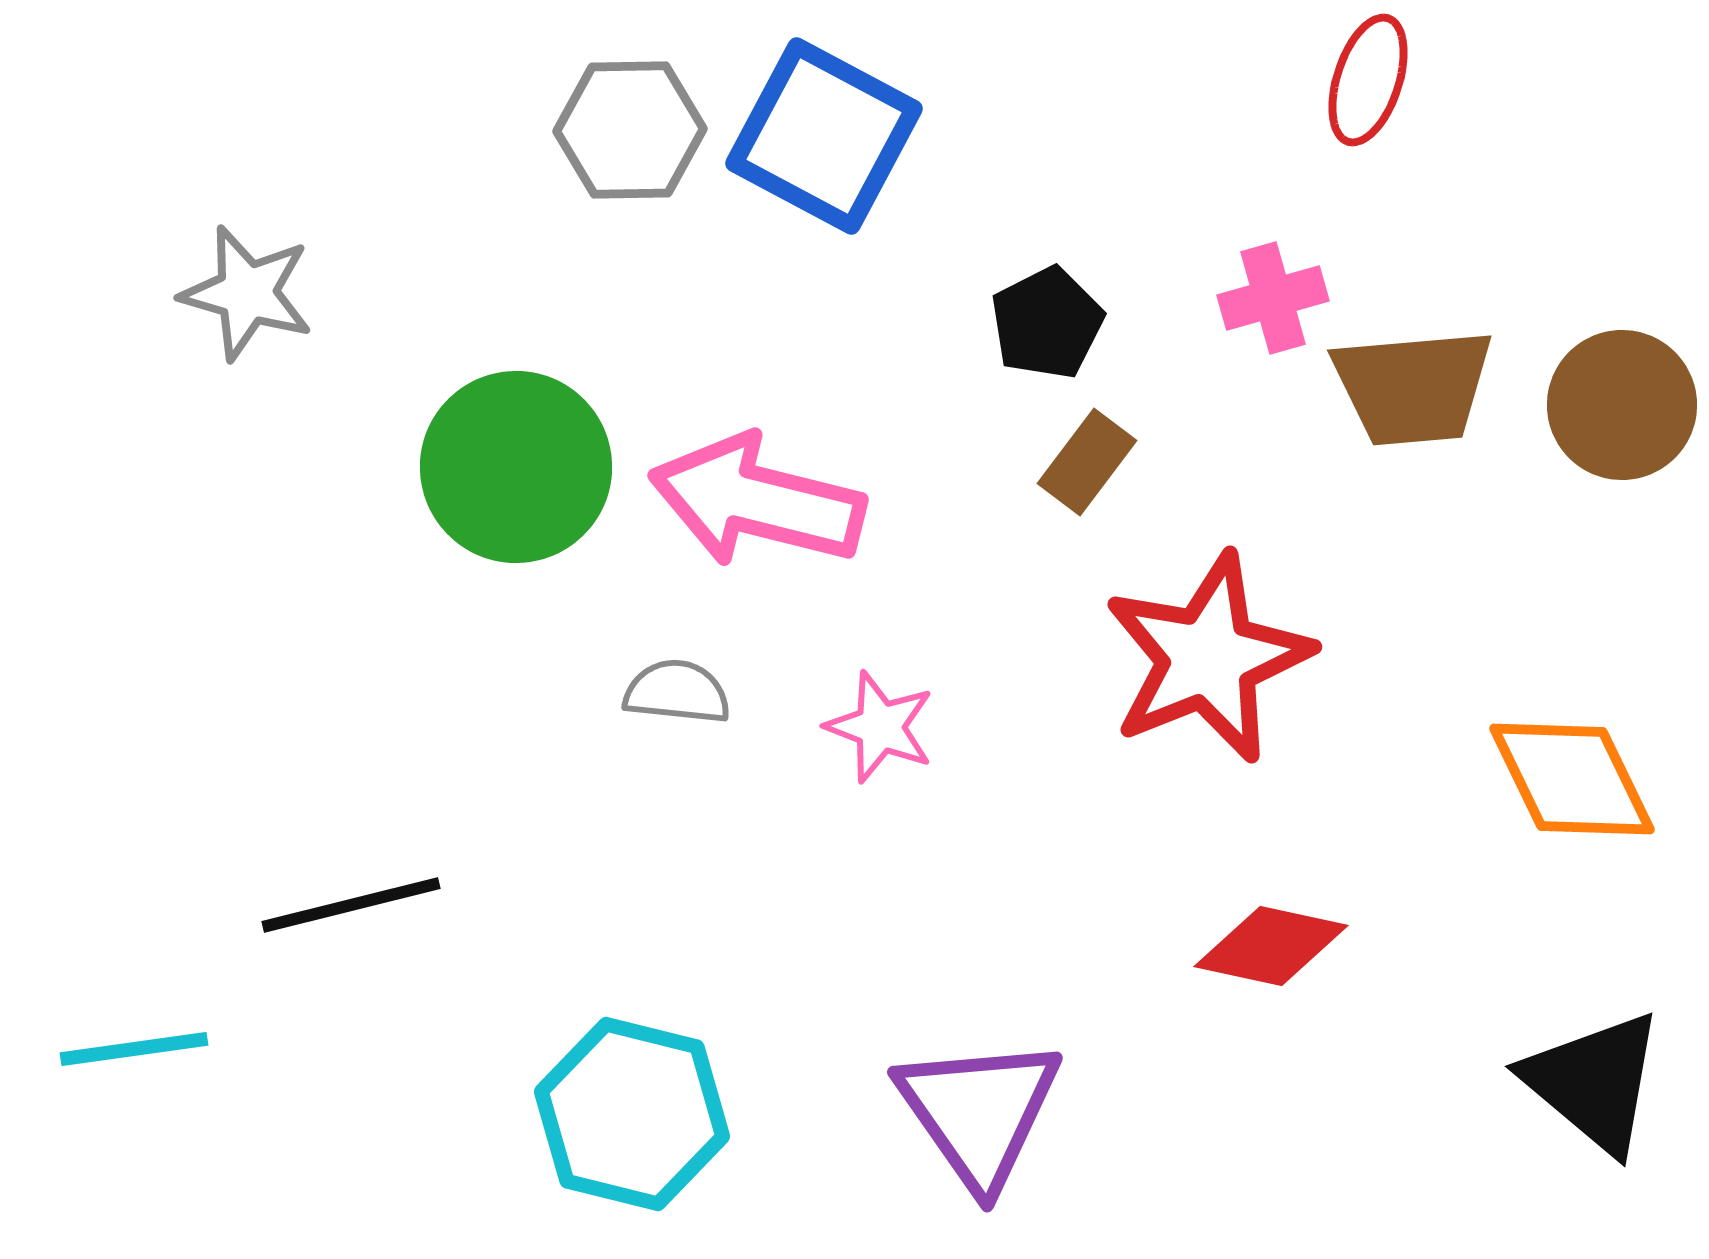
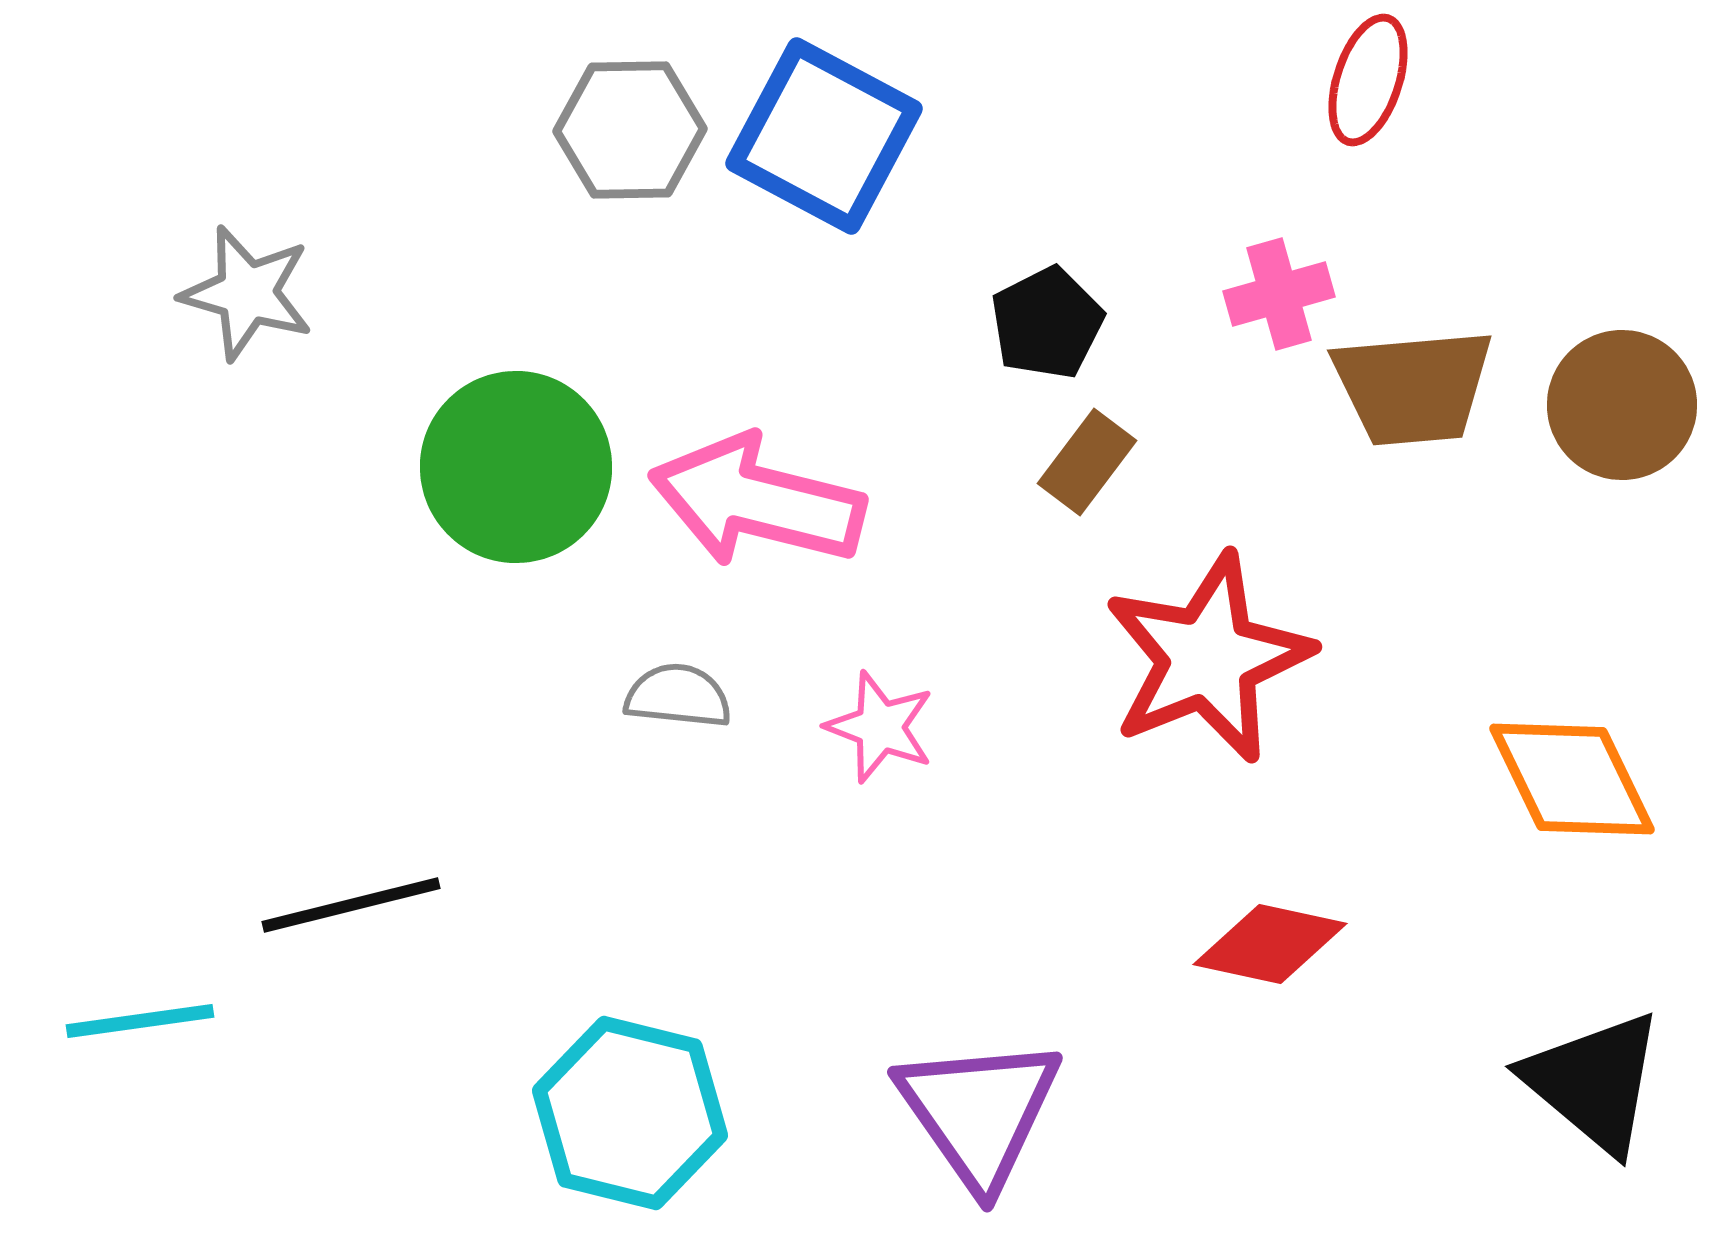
pink cross: moved 6 px right, 4 px up
gray semicircle: moved 1 px right, 4 px down
red diamond: moved 1 px left, 2 px up
cyan line: moved 6 px right, 28 px up
cyan hexagon: moved 2 px left, 1 px up
